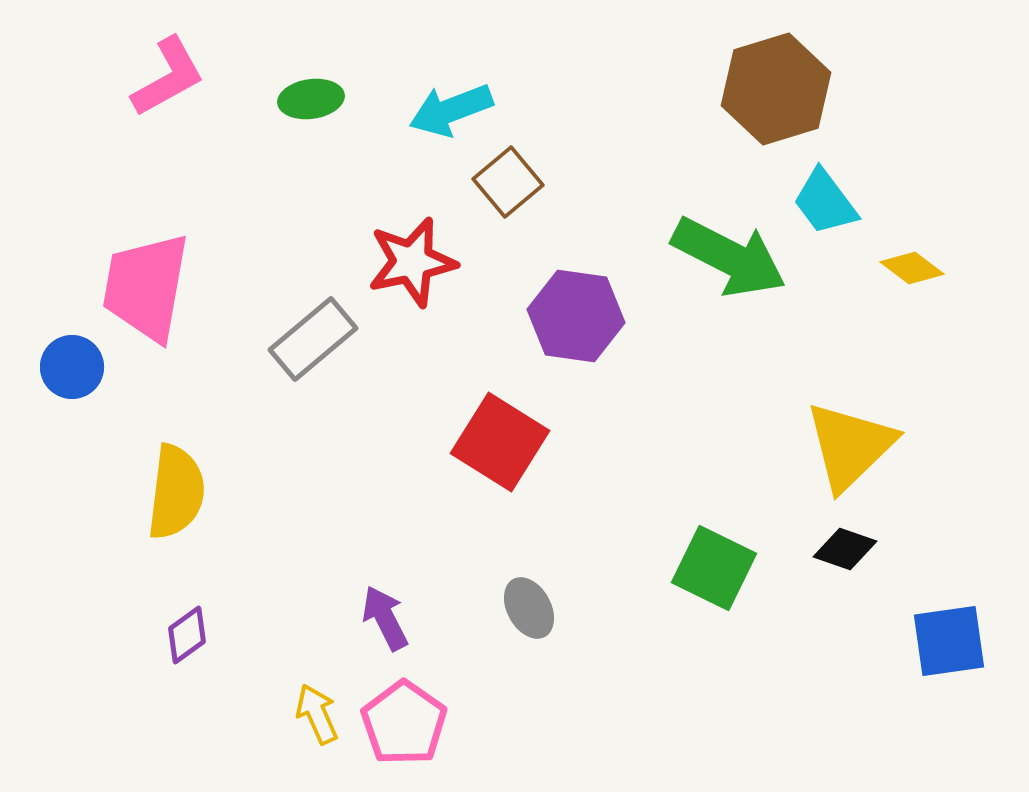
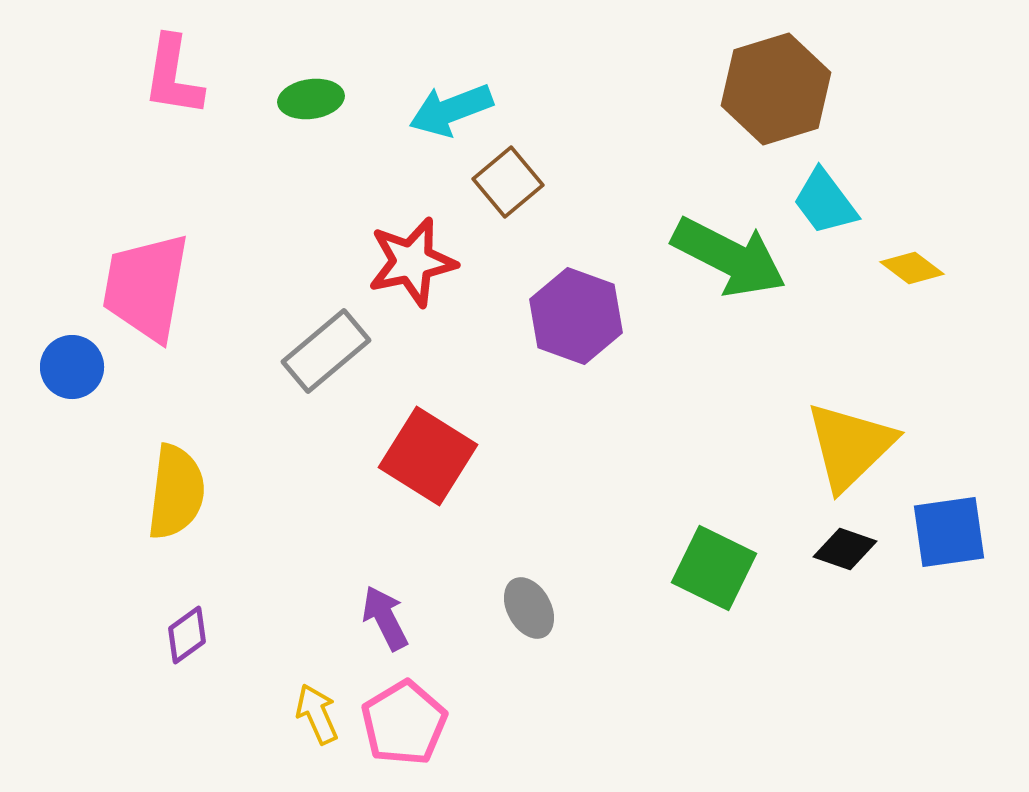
pink L-shape: moved 5 px right, 1 px up; rotated 128 degrees clockwise
purple hexagon: rotated 12 degrees clockwise
gray rectangle: moved 13 px right, 12 px down
red square: moved 72 px left, 14 px down
blue square: moved 109 px up
pink pentagon: rotated 6 degrees clockwise
